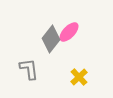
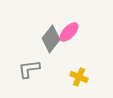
gray L-shape: rotated 90 degrees counterclockwise
yellow cross: rotated 24 degrees counterclockwise
